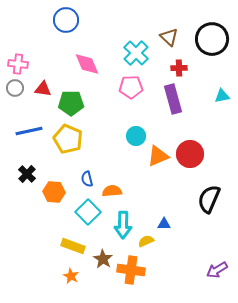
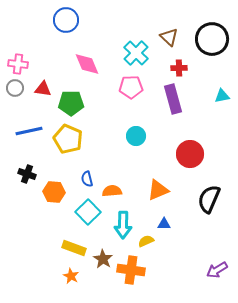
orange triangle: moved 34 px down
black cross: rotated 24 degrees counterclockwise
yellow rectangle: moved 1 px right, 2 px down
